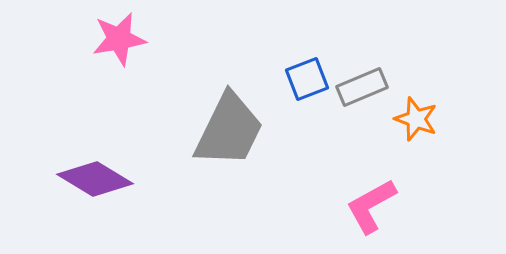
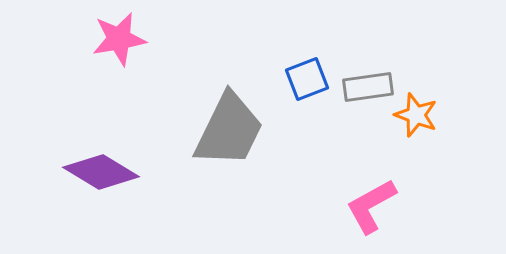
gray rectangle: moved 6 px right; rotated 15 degrees clockwise
orange star: moved 4 px up
purple diamond: moved 6 px right, 7 px up
